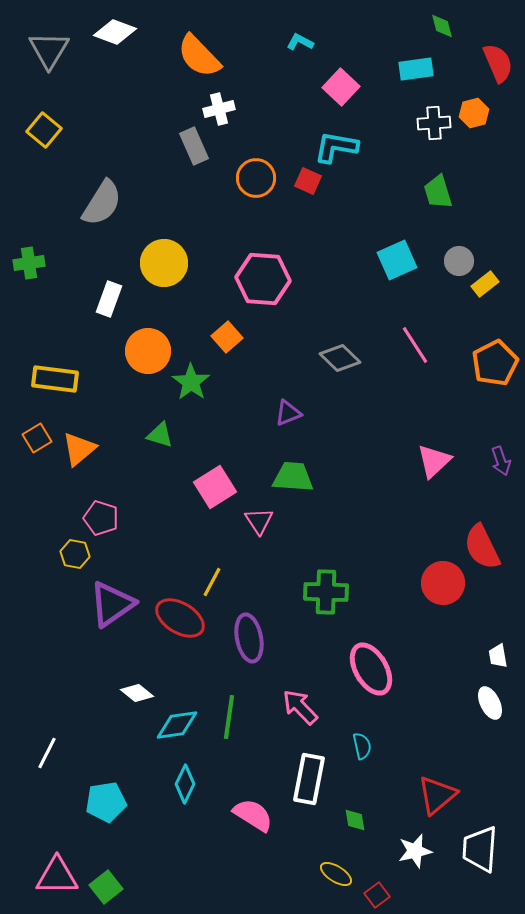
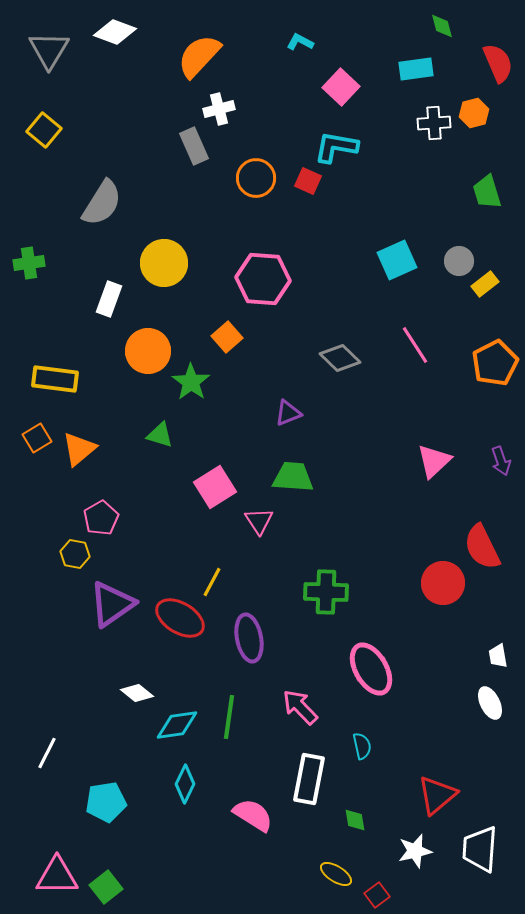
orange semicircle at (199, 56): rotated 87 degrees clockwise
green trapezoid at (438, 192): moved 49 px right
pink pentagon at (101, 518): rotated 24 degrees clockwise
